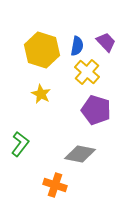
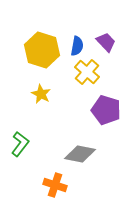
purple pentagon: moved 10 px right
